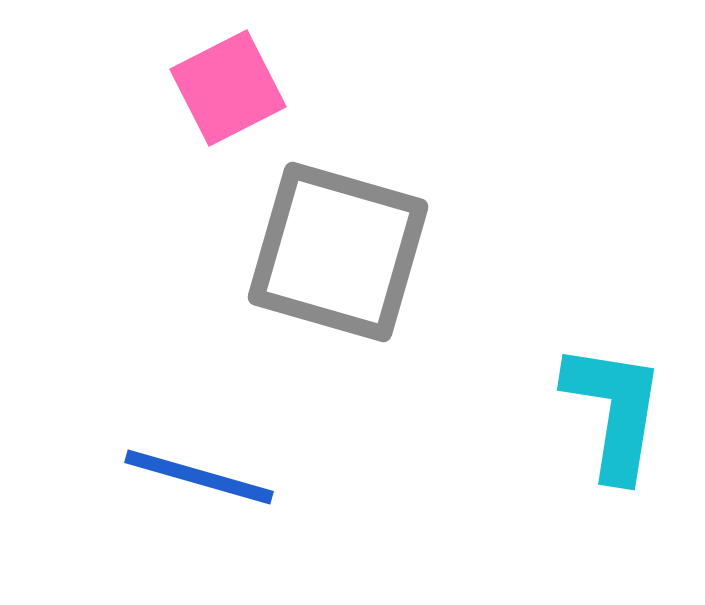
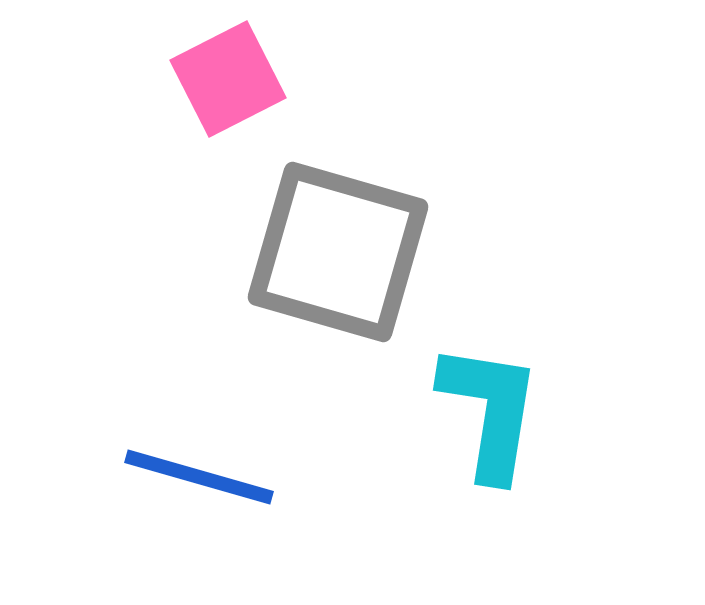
pink square: moved 9 px up
cyan L-shape: moved 124 px left
